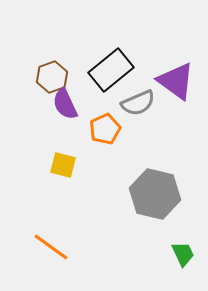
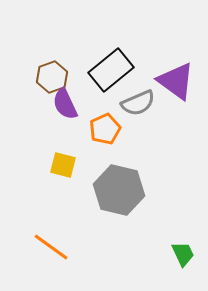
gray hexagon: moved 36 px left, 4 px up
